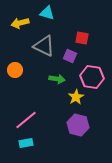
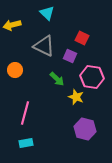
cyan triangle: rotated 28 degrees clockwise
yellow arrow: moved 8 px left, 2 px down
red square: rotated 16 degrees clockwise
green arrow: rotated 35 degrees clockwise
yellow star: rotated 21 degrees counterclockwise
pink line: moved 1 px left, 7 px up; rotated 35 degrees counterclockwise
purple hexagon: moved 7 px right, 4 px down
